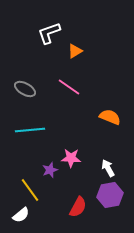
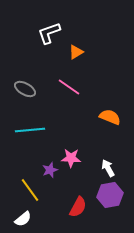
orange triangle: moved 1 px right, 1 px down
white semicircle: moved 2 px right, 4 px down
